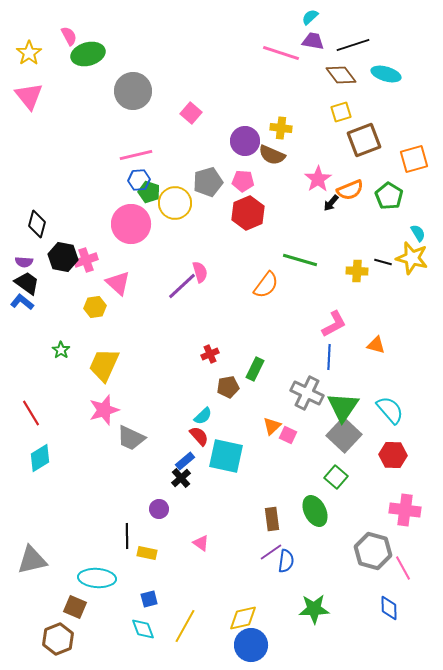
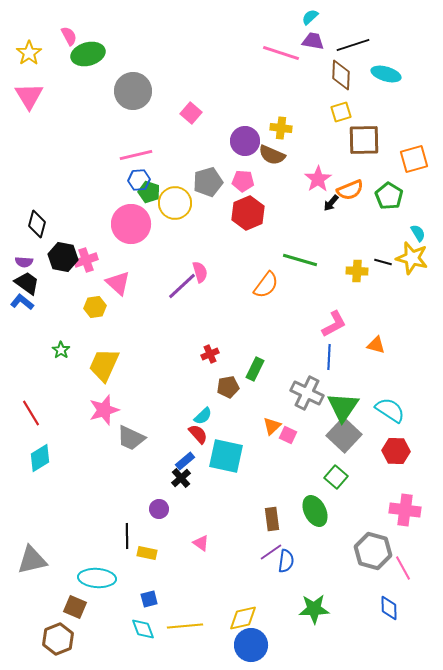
brown diamond at (341, 75): rotated 40 degrees clockwise
pink triangle at (29, 96): rotated 8 degrees clockwise
brown square at (364, 140): rotated 20 degrees clockwise
cyan semicircle at (390, 410): rotated 16 degrees counterclockwise
red semicircle at (199, 436): moved 1 px left, 2 px up
red hexagon at (393, 455): moved 3 px right, 4 px up
yellow line at (185, 626): rotated 56 degrees clockwise
